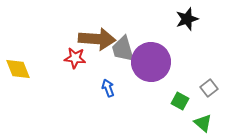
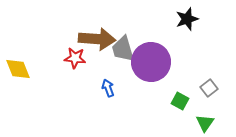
green triangle: moved 2 px right; rotated 24 degrees clockwise
